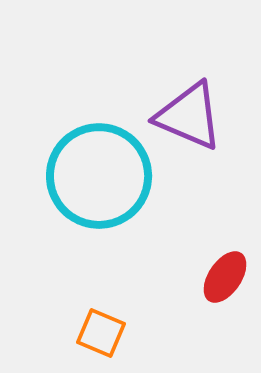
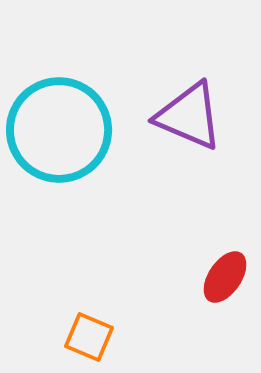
cyan circle: moved 40 px left, 46 px up
orange square: moved 12 px left, 4 px down
